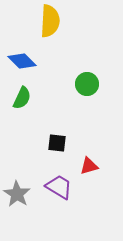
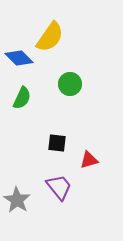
yellow semicircle: moved 16 px down; rotated 32 degrees clockwise
blue diamond: moved 3 px left, 3 px up
green circle: moved 17 px left
red triangle: moved 6 px up
purple trapezoid: rotated 20 degrees clockwise
gray star: moved 6 px down
